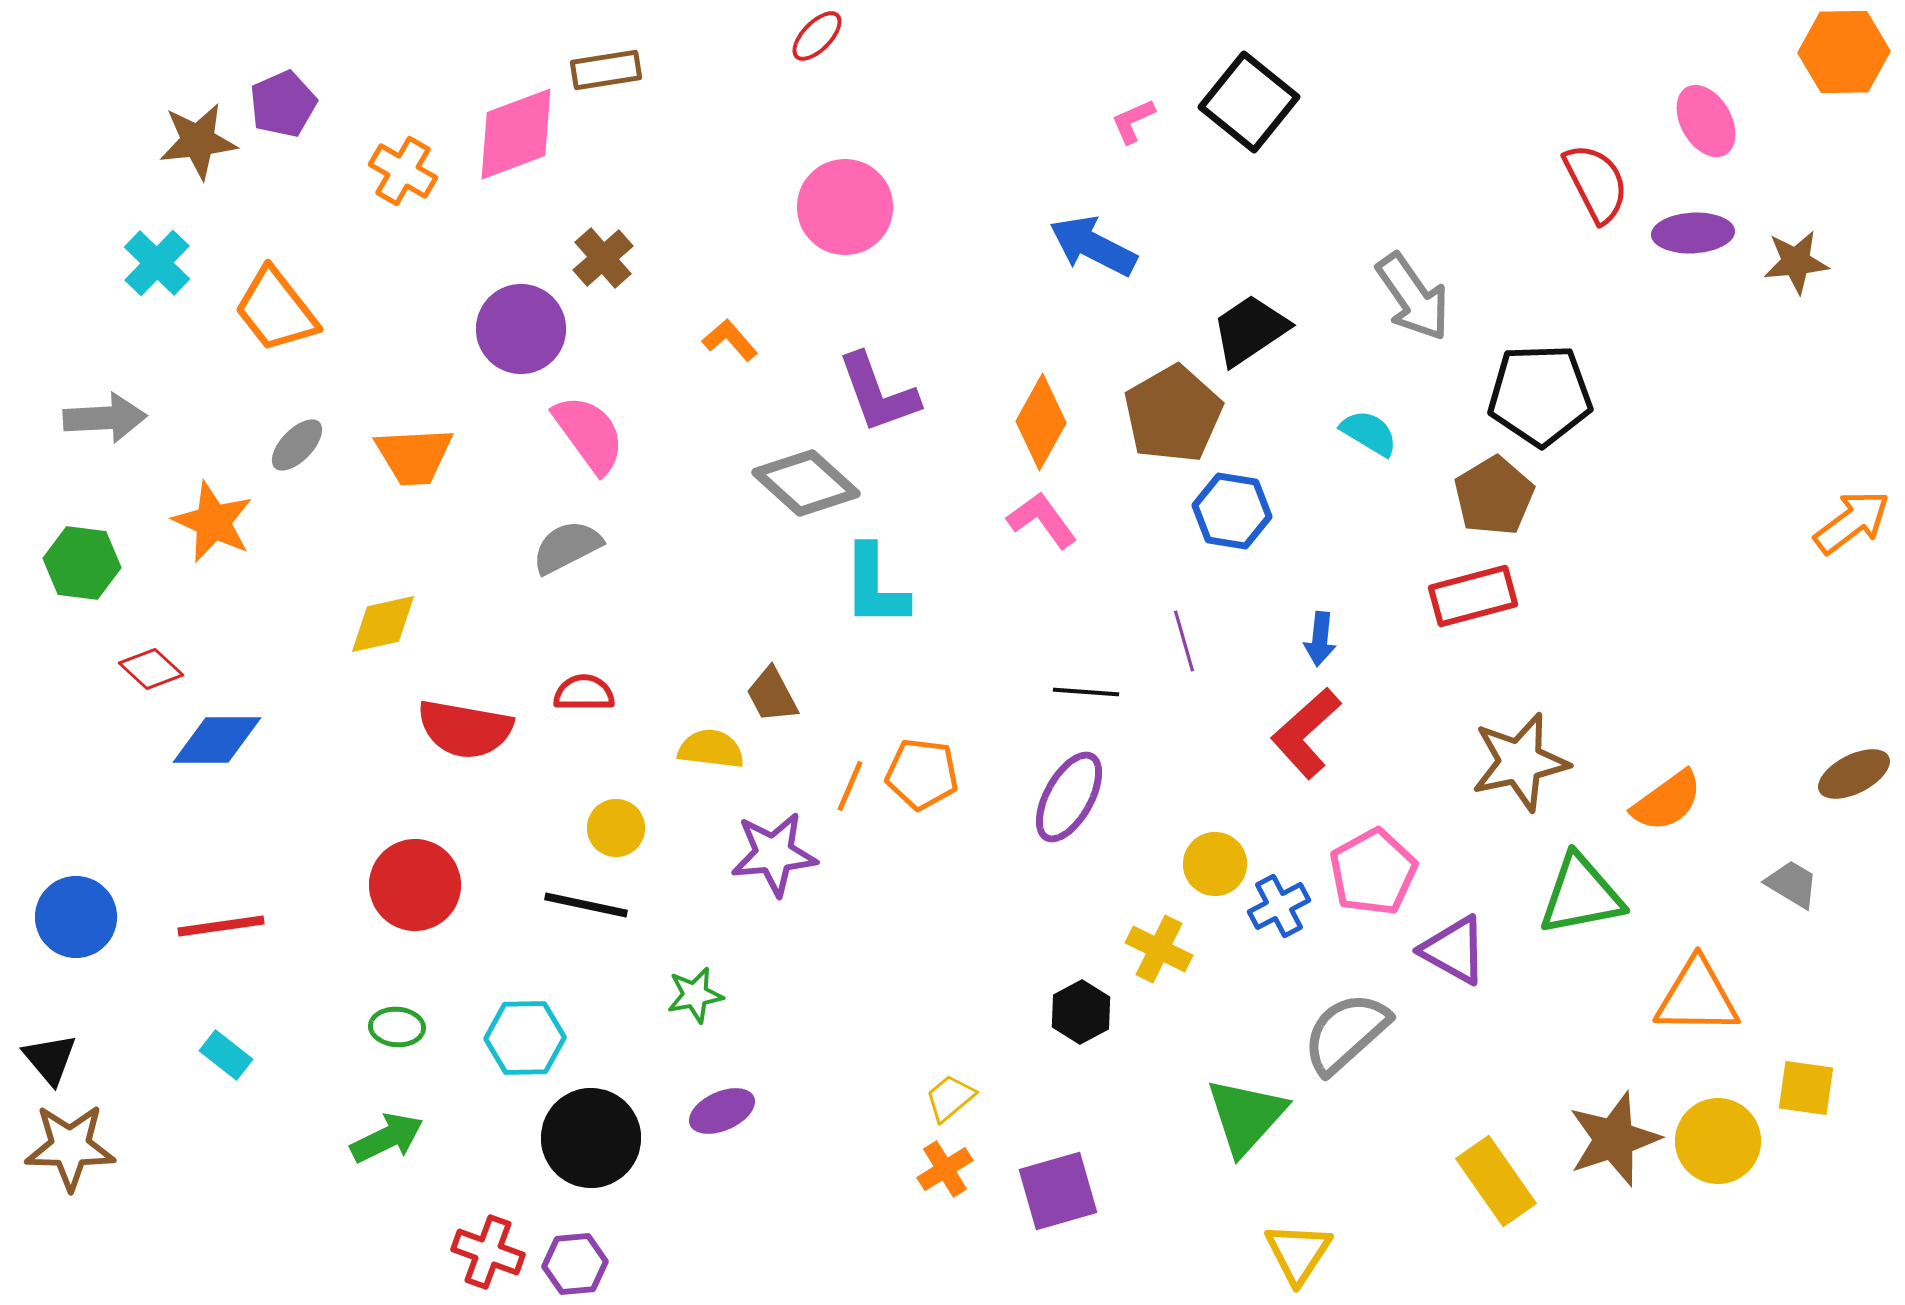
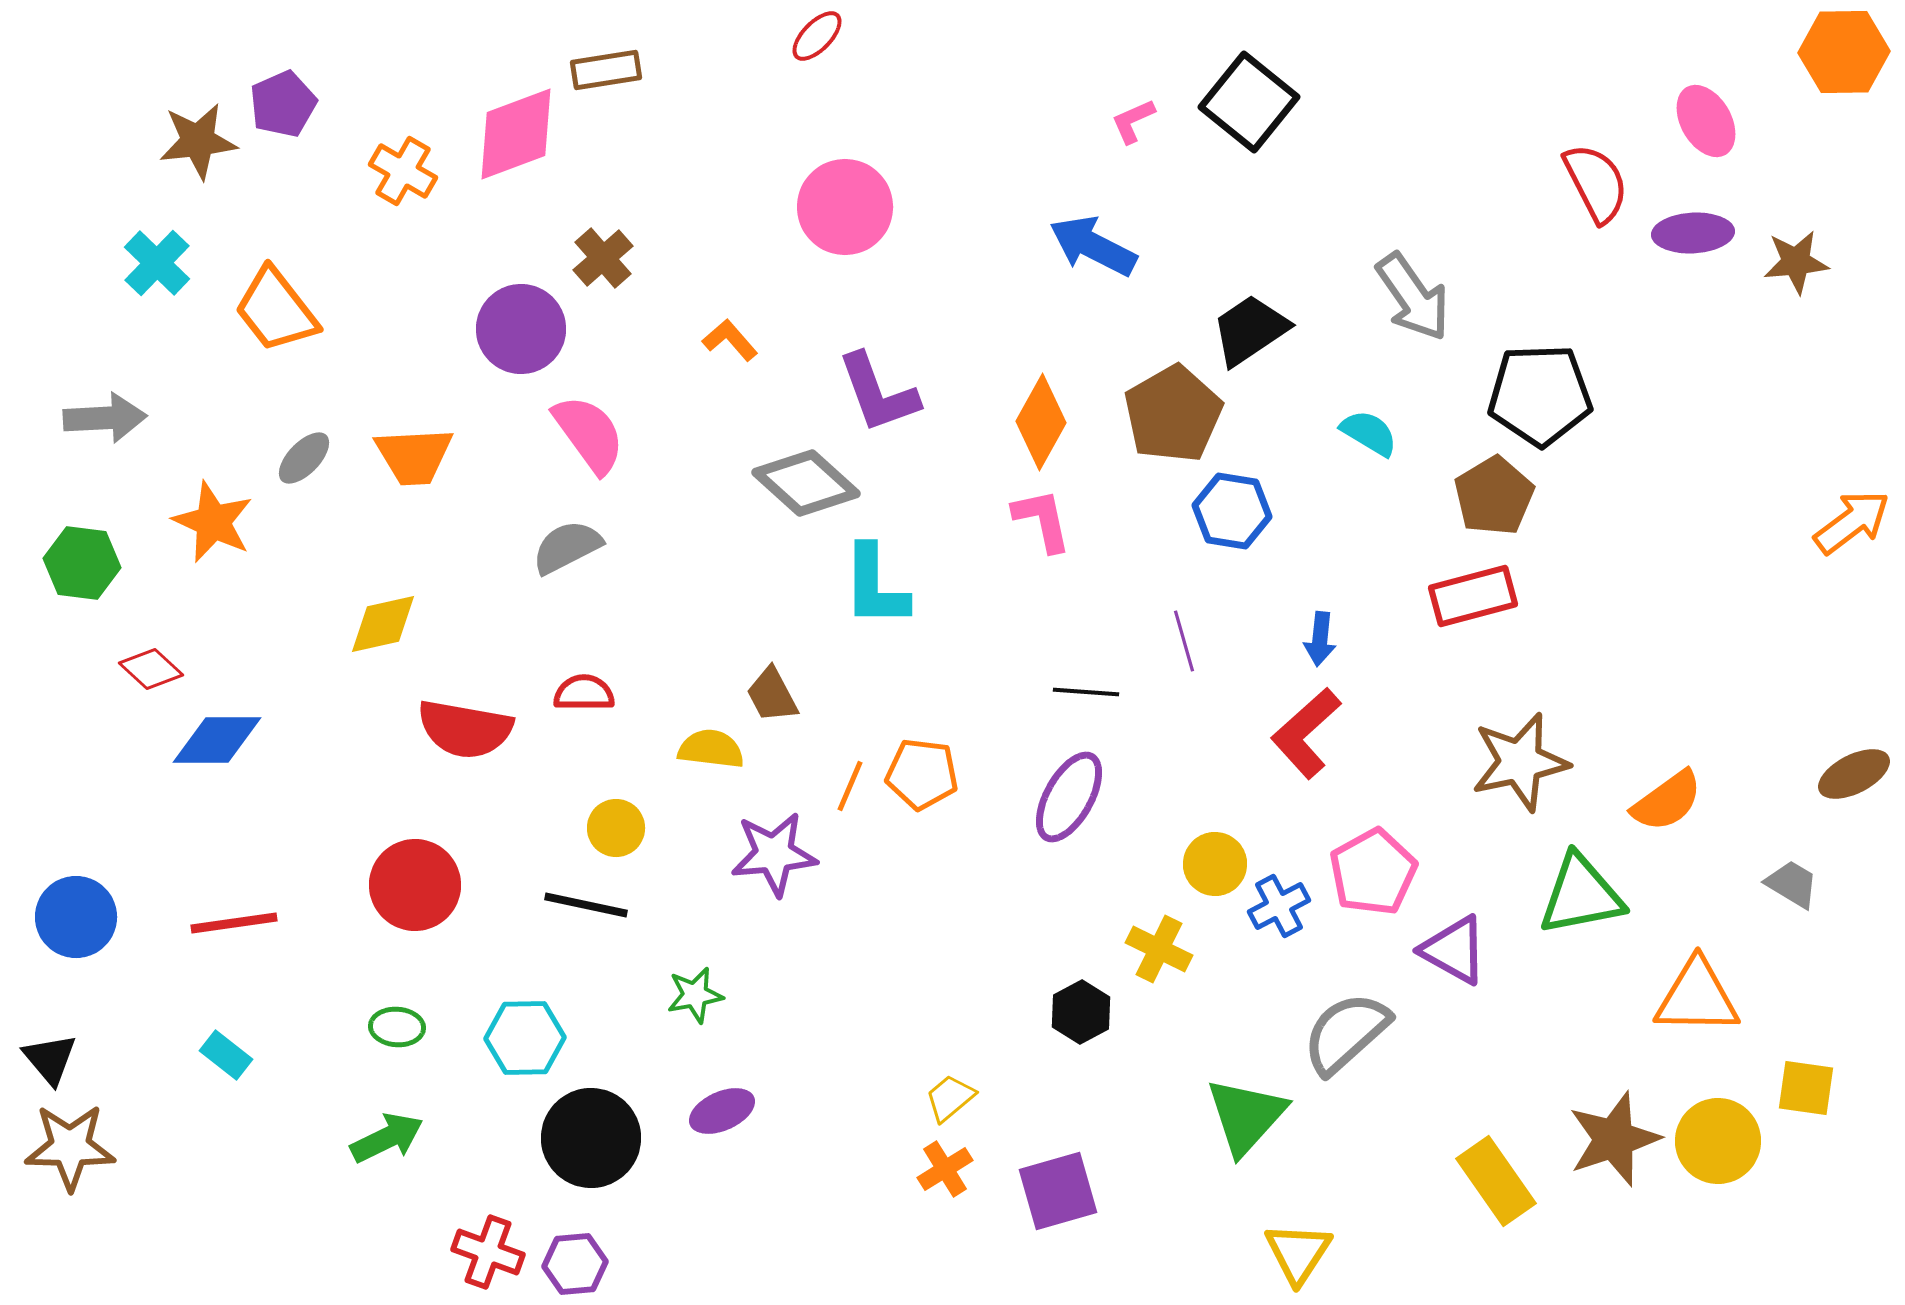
gray ellipse at (297, 445): moved 7 px right, 13 px down
pink L-shape at (1042, 520): rotated 24 degrees clockwise
red line at (221, 926): moved 13 px right, 3 px up
